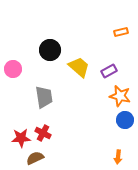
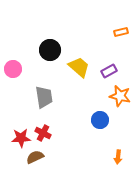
blue circle: moved 25 px left
brown semicircle: moved 1 px up
